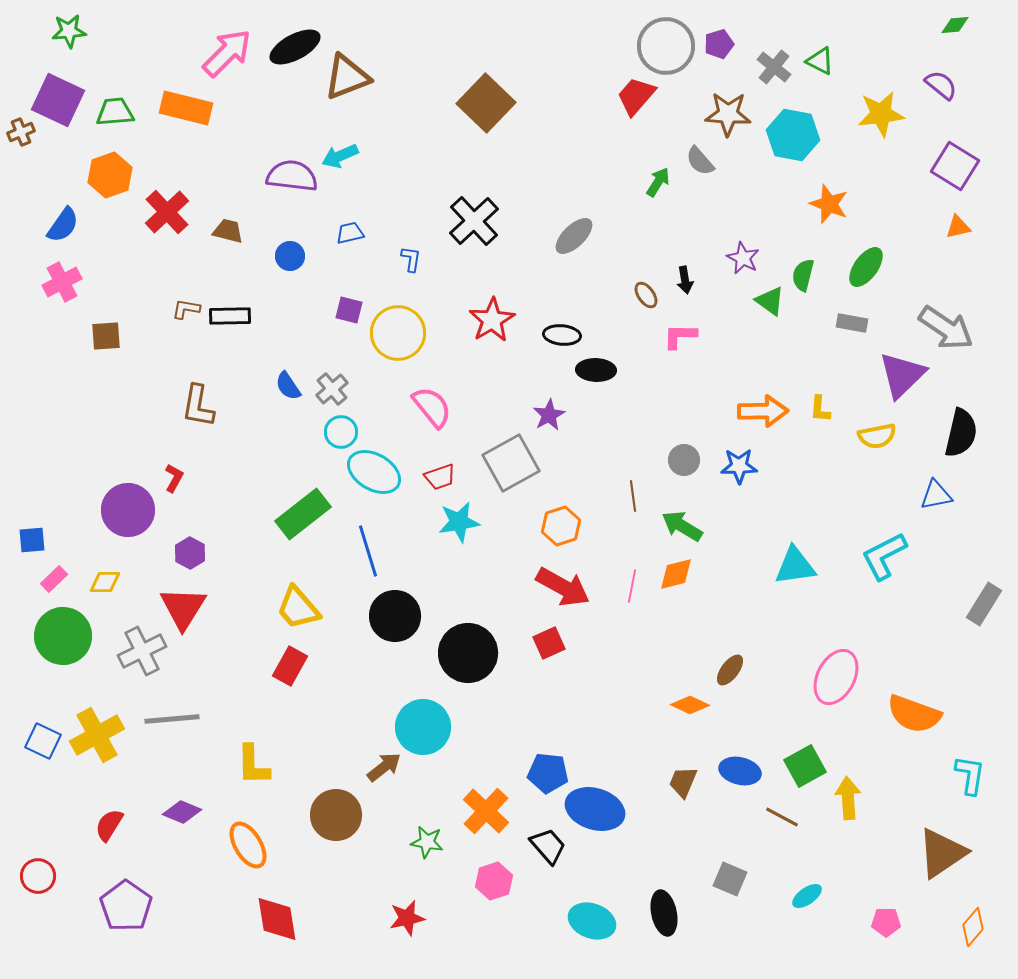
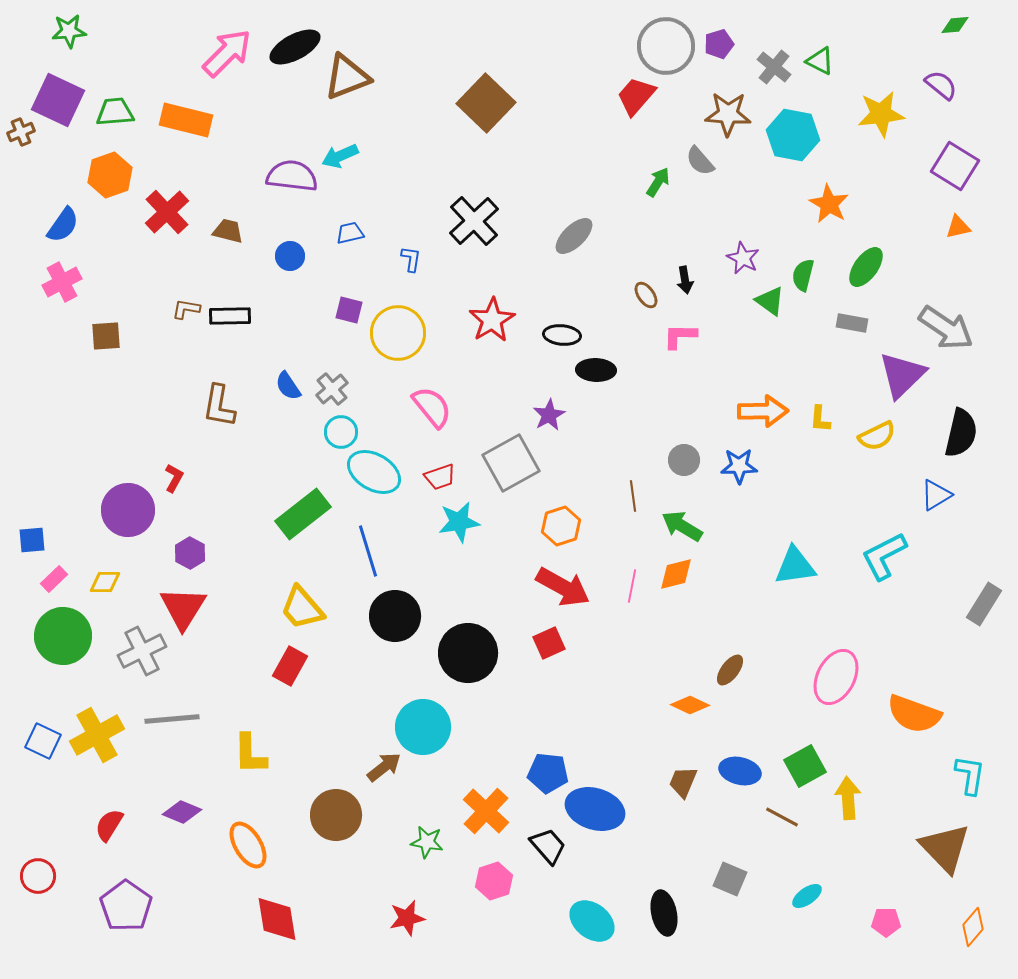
orange rectangle at (186, 108): moved 12 px down
orange star at (829, 204): rotated 9 degrees clockwise
brown L-shape at (198, 406): moved 21 px right
yellow L-shape at (820, 409): moved 10 px down
yellow semicircle at (877, 436): rotated 15 degrees counterclockwise
blue triangle at (936, 495): rotated 20 degrees counterclockwise
yellow trapezoid at (298, 608): moved 4 px right
yellow L-shape at (253, 765): moved 3 px left, 11 px up
brown triangle at (942, 853): moved 3 px right, 5 px up; rotated 40 degrees counterclockwise
cyan ellipse at (592, 921): rotated 18 degrees clockwise
